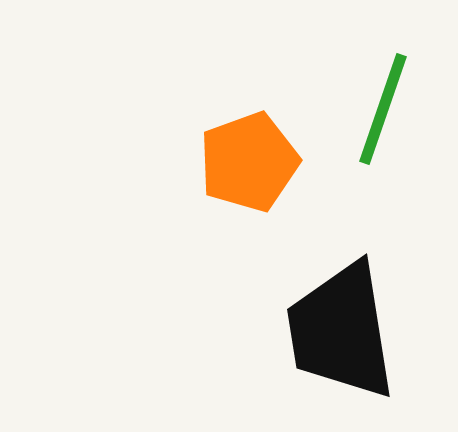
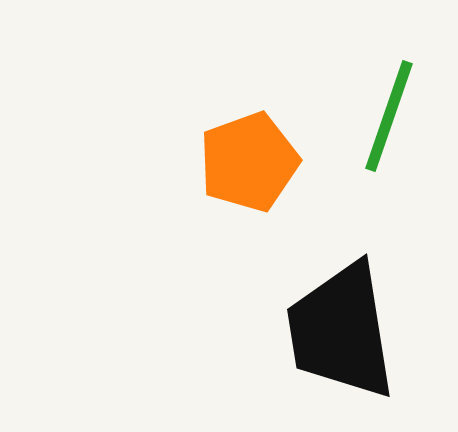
green line: moved 6 px right, 7 px down
